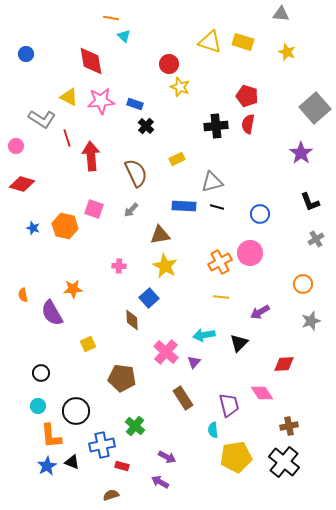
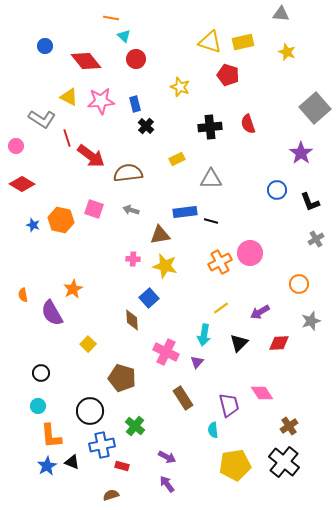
yellow rectangle at (243, 42): rotated 30 degrees counterclockwise
blue circle at (26, 54): moved 19 px right, 8 px up
red diamond at (91, 61): moved 5 px left; rotated 28 degrees counterclockwise
red circle at (169, 64): moved 33 px left, 5 px up
red pentagon at (247, 96): moved 19 px left, 21 px up
blue rectangle at (135, 104): rotated 56 degrees clockwise
red semicircle at (248, 124): rotated 30 degrees counterclockwise
black cross at (216, 126): moved 6 px left, 1 px down
red arrow at (91, 156): rotated 132 degrees clockwise
brown semicircle at (136, 173): moved 8 px left; rotated 72 degrees counterclockwise
gray triangle at (212, 182): moved 1 px left, 3 px up; rotated 15 degrees clockwise
red diamond at (22, 184): rotated 15 degrees clockwise
blue rectangle at (184, 206): moved 1 px right, 6 px down; rotated 10 degrees counterclockwise
black line at (217, 207): moved 6 px left, 14 px down
gray arrow at (131, 210): rotated 63 degrees clockwise
blue circle at (260, 214): moved 17 px right, 24 px up
orange hexagon at (65, 226): moved 4 px left, 6 px up
blue star at (33, 228): moved 3 px up
pink cross at (119, 266): moved 14 px right, 7 px up
yellow star at (165, 266): rotated 15 degrees counterclockwise
orange circle at (303, 284): moved 4 px left
orange star at (73, 289): rotated 24 degrees counterclockwise
yellow line at (221, 297): moved 11 px down; rotated 42 degrees counterclockwise
cyan arrow at (204, 335): rotated 70 degrees counterclockwise
yellow square at (88, 344): rotated 21 degrees counterclockwise
pink cross at (166, 352): rotated 15 degrees counterclockwise
purple triangle at (194, 362): moved 3 px right
red diamond at (284, 364): moved 5 px left, 21 px up
brown pentagon at (122, 378): rotated 8 degrees clockwise
black circle at (76, 411): moved 14 px right
brown cross at (289, 426): rotated 24 degrees counterclockwise
yellow pentagon at (236, 457): moved 1 px left, 8 px down
purple arrow at (160, 482): moved 7 px right, 2 px down; rotated 24 degrees clockwise
